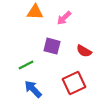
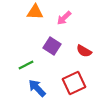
purple square: rotated 18 degrees clockwise
blue arrow: moved 4 px right, 1 px up
